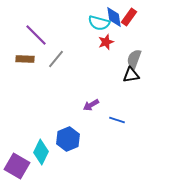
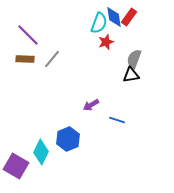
cyan semicircle: rotated 85 degrees counterclockwise
purple line: moved 8 px left
gray line: moved 4 px left
purple square: moved 1 px left
